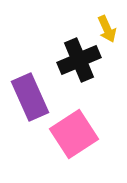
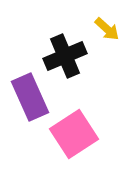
yellow arrow: rotated 24 degrees counterclockwise
black cross: moved 14 px left, 4 px up
